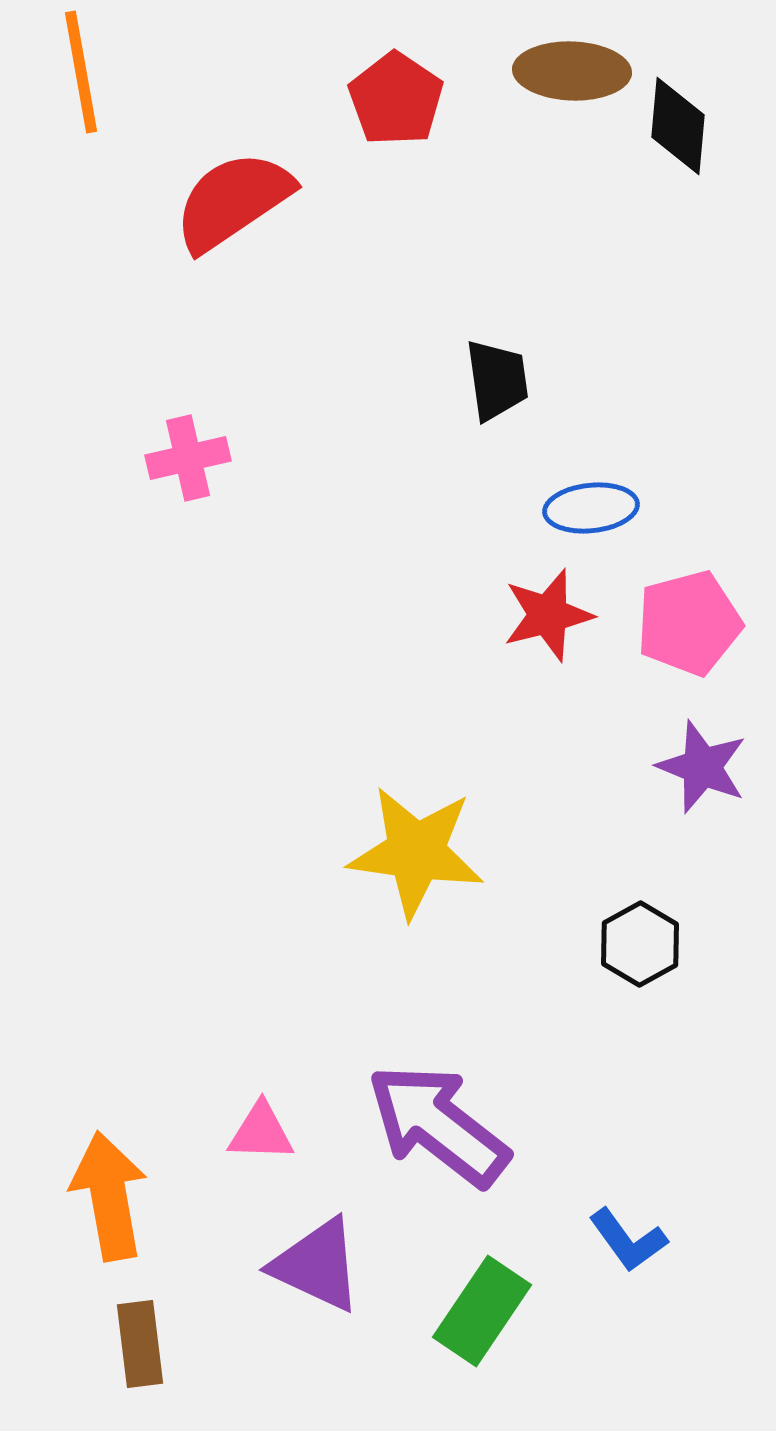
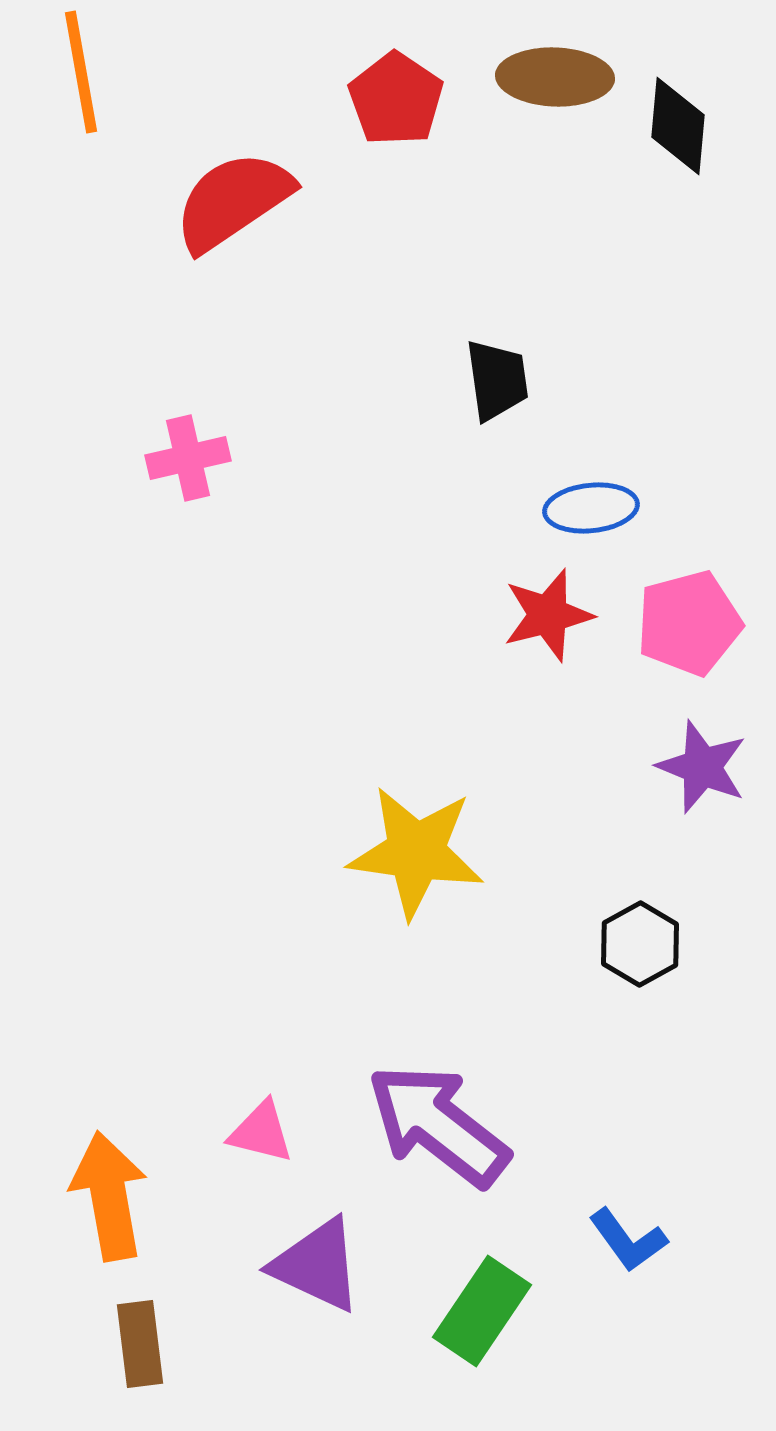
brown ellipse: moved 17 px left, 6 px down
pink triangle: rotated 12 degrees clockwise
